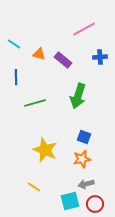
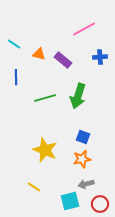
green line: moved 10 px right, 5 px up
blue square: moved 1 px left
red circle: moved 5 px right
